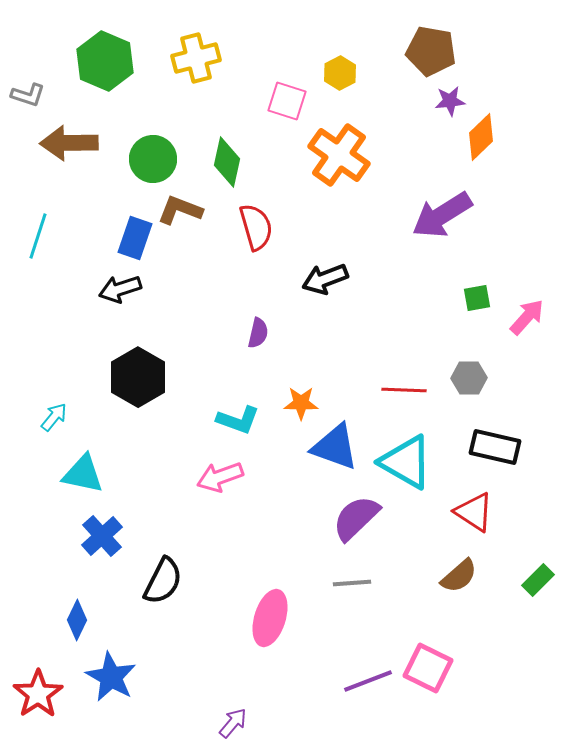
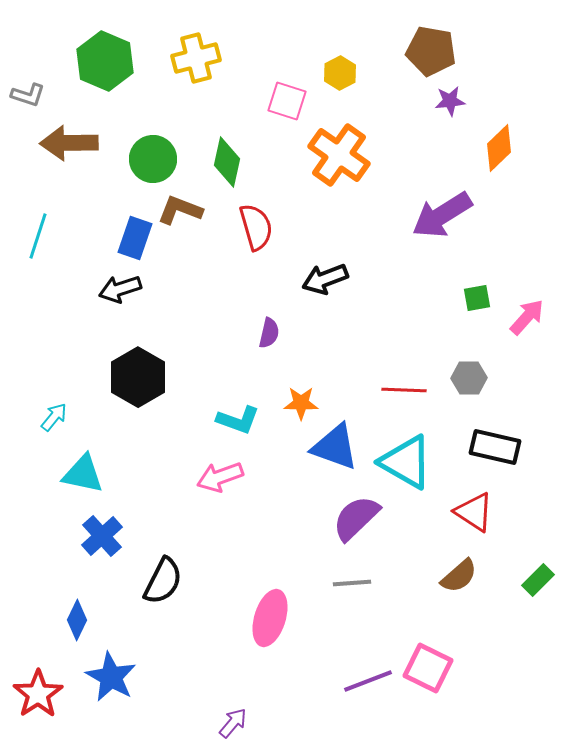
orange diamond at (481, 137): moved 18 px right, 11 px down
purple semicircle at (258, 333): moved 11 px right
